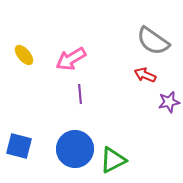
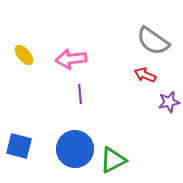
pink arrow: rotated 24 degrees clockwise
